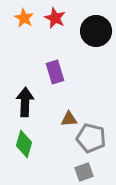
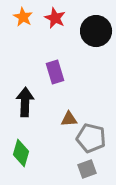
orange star: moved 1 px left, 1 px up
green diamond: moved 3 px left, 9 px down
gray square: moved 3 px right, 3 px up
